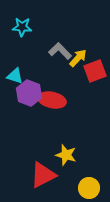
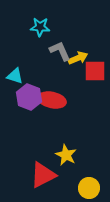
cyan star: moved 18 px right
gray L-shape: rotated 20 degrees clockwise
yellow arrow: rotated 24 degrees clockwise
red square: rotated 20 degrees clockwise
purple hexagon: moved 4 px down
yellow star: rotated 10 degrees clockwise
